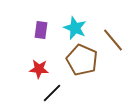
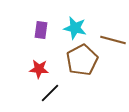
cyan star: rotated 10 degrees counterclockwise
brown line: rotated 35 degrees counterclockwise
brown pentagon: rotated 20 degrees clockwise
black line: moved 2 px left
